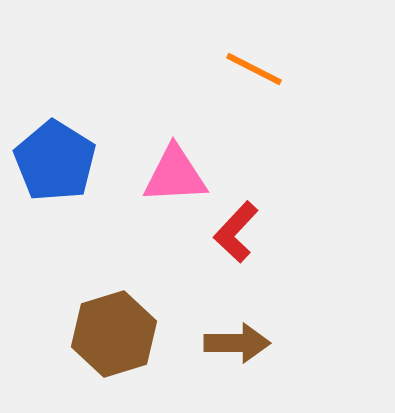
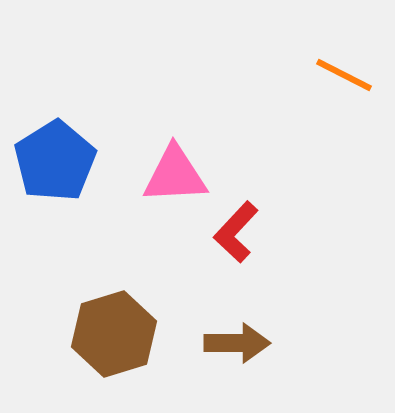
orange line: moved 90 px right, 6 px down
blue pentagon: rotated 8 degrees clockwise
